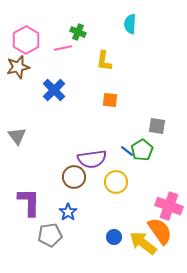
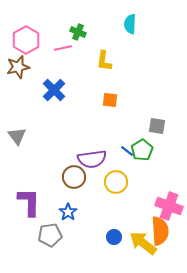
orange semicircle: rotated 32 degrees clockwise
